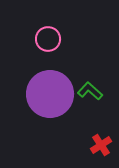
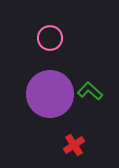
pink circle: moved 2 px right, 1 px up
red cross: moved 27 px left
